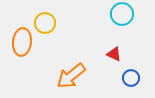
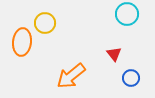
cyan circle: moved 5 px right
red triangle: rotated 28 degrees clockwise
